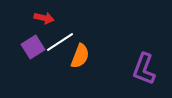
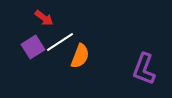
red arrow: rotated 24 degrees clockwise
